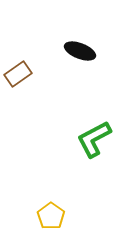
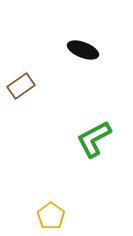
black ellipse: moved 3 px right, 1 px up
brown rectangle: moved 3 px right, 12 px down
